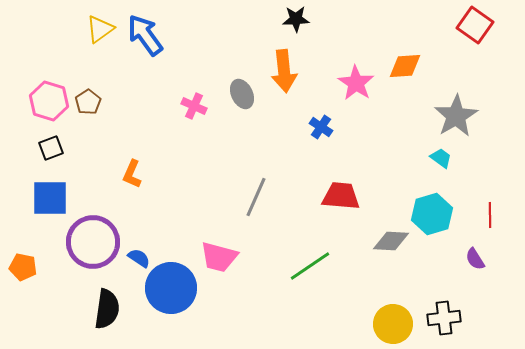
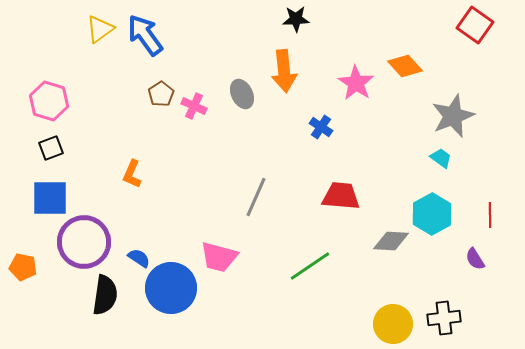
orange diamond: rotated 52 degrees clockwise
brown pentagon: moved 73 px right, 8 px up
gray star: moved 3 px left; rotated 9 degrees clockwise
cyan hexagon: rotated 12 degrees counterclockwise
purple circle: moved 9 px left
black semicircle: moved 2 px left, 14 px up
